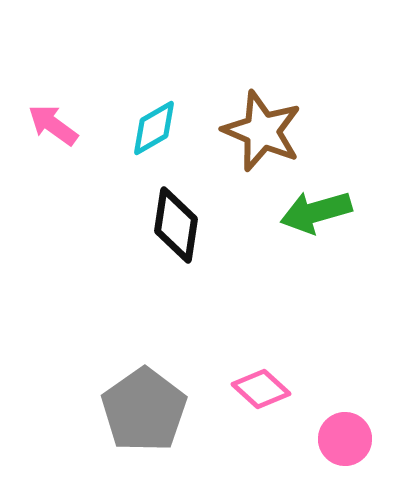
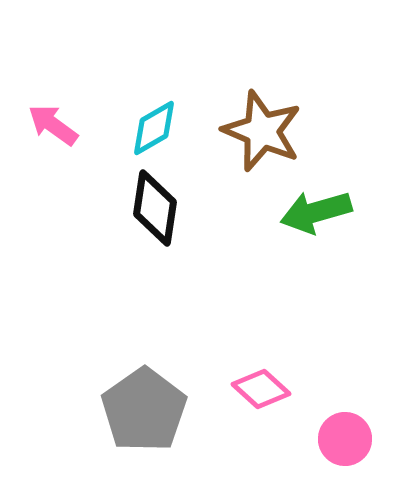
black diamond: moved 21 px left, 17 px up
